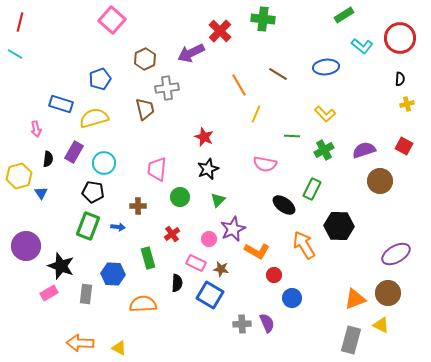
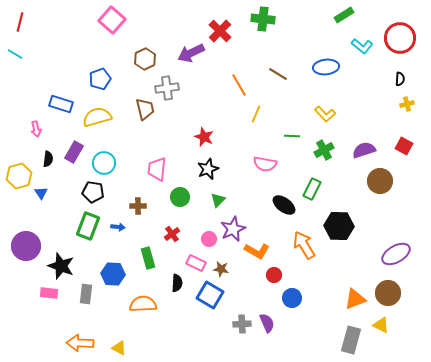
yellow semicircle at (94, 118): moved 3 px right, 1 px up
pink rectangle at (49, 293): rotated 36 degrees clockwise
